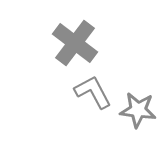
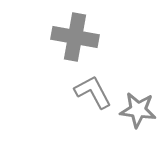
gray cross: moved 6 px up; rotated 27 degrees counterclockwise
